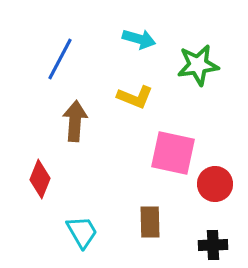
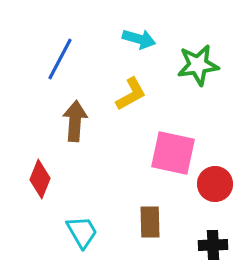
yellow L-shape: moved 4 px left, 3 px up; rotated 51 degrees counterclockwise
